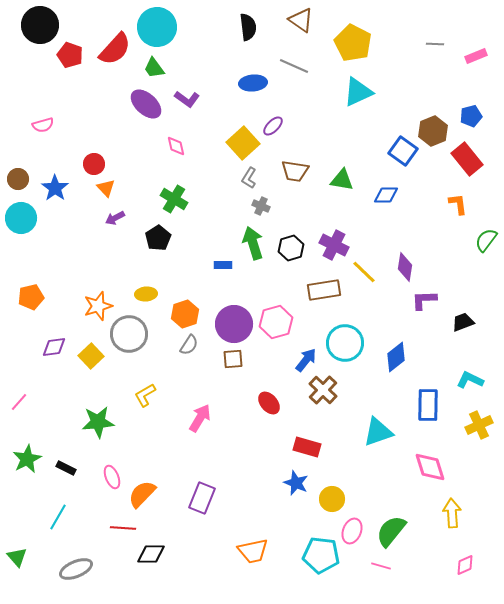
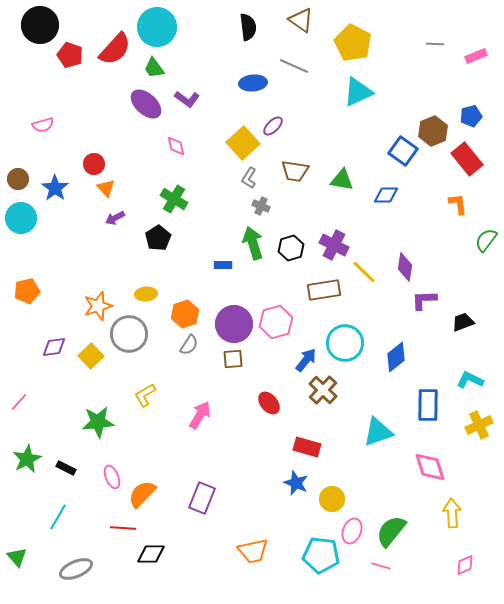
orange pentagon at (31, 297): moved 4 px left, 6 px up
pink arrow at (200, 418): moved 3 px up
